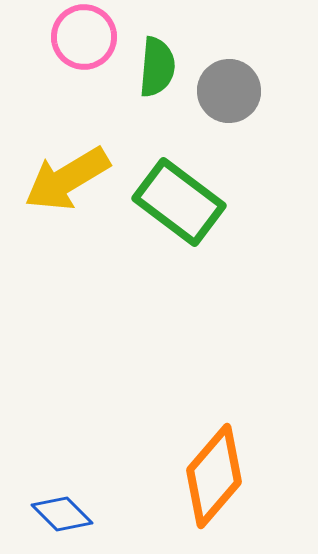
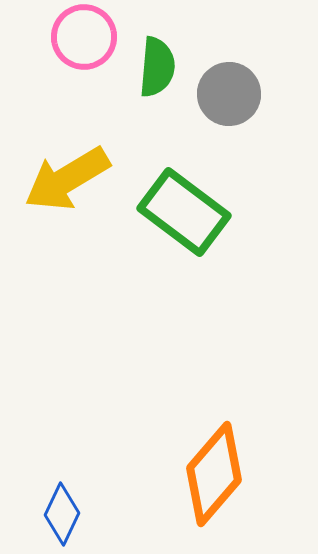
gray circle: moved 3 px down
green rectangle: moved 5 px right, 10 px down
orange diamond: moved 2 px up
blue diamond: rotated 70 degrees clockwise
